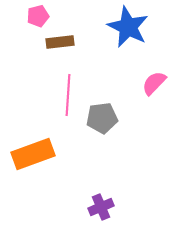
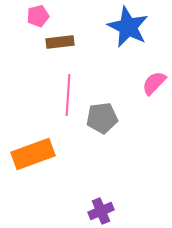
purple cross: moved 4 px down
